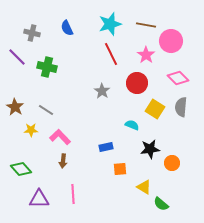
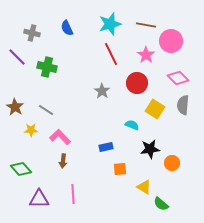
gray semicircle: moved 2 px right, 2 px up
